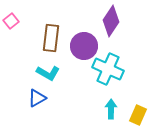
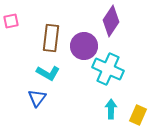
pink square: rotated 28 degrees clockwise
blue triangle: rotated 24 degrees counterclockwise
